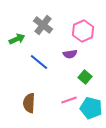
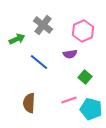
cyan pentagon: moved 1 px down
